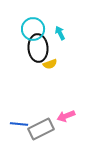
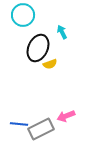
cyan circle: moved 10 px left, 14 px up
cyan arrow: moved 2 px right, 1 px up
black ellipse: rotated 28 degrees clockwise
